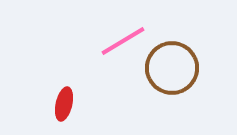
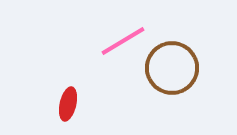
red ellipse: moved 4 px right
